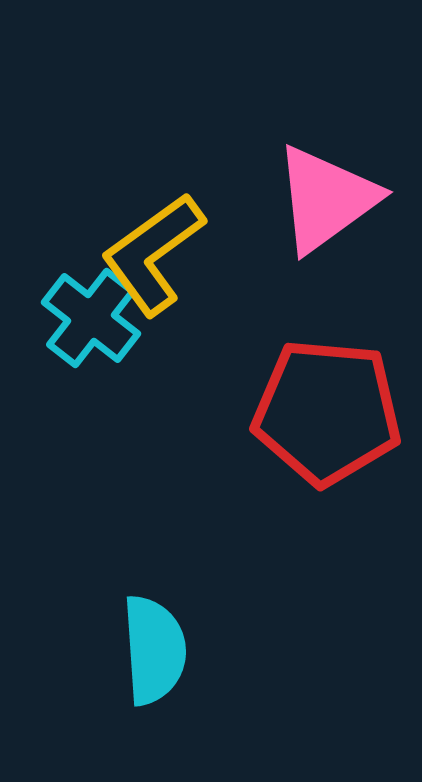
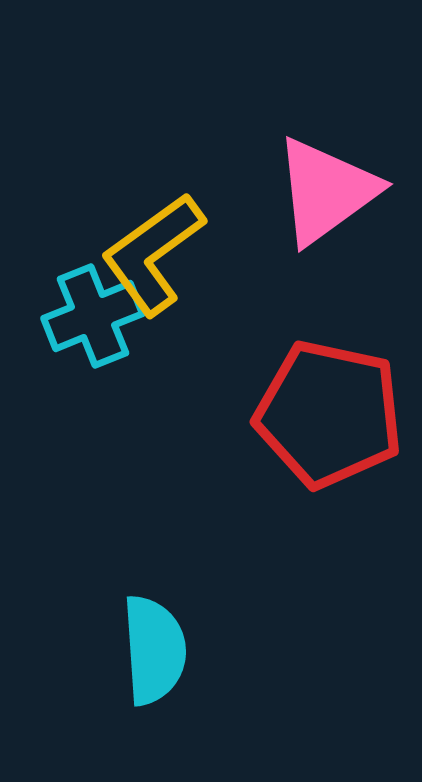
pink triangle: moved 8 px up
cyan cross: moved 2 px right, 2 px up; rotated 30 degrees clockwise
red pentagon: moved 2 px right, 2 px down; rotated 7 degrees clockwise
